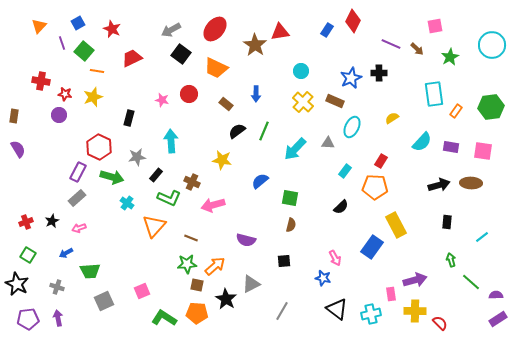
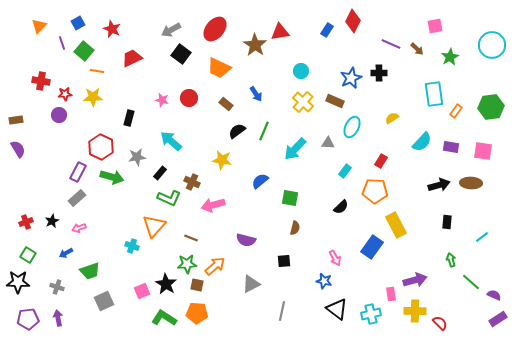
orange trapezoid at (216, 68): moved 3 px right
red star at (65, 94): rotated 16 degrees counterclockwise
red circle at (189, 94): moved 4 px down
blue arrow at (256, 94): rotated 35 degrees counterclockwise
yellow star at (93, 97): rotated 18 degrees clockwise
brown rectangle at (14, 116): moved 2 px right, 4 px down; rotated 72 degrees clockwise
cyan arrow at (171, 141): rotated 45 degrees counterclockwise
red hexagon at (99, 147): moved 2 px right
black rectangle at (156, 175): moved 4 px right, 2 px up
orange pentagon at (375, 187): moved 4 px down
cyan cross at (127, 203): moved 5 px right, 43 px down; rotated 16 degrees counterclockwise
brown semicircle at (291, 225): moved 4 px right, 3 px down
green trapezoid at (90, 271): rotated 15 degrees counterclockwise
blue star at (323, 278): moved 1 px right, 3 px down
black star at (17, 284): moved 1 px right, 2 px up; rotated 25 degrees counterclockwise
purple semicircle at (496, 295): moved 2 px left; rotated 24 degrees clockwise
black star at (226, 299): moved 60 px left, 15 px up
gray line at (282, 311): rotated 18 degrees counterclockwise
